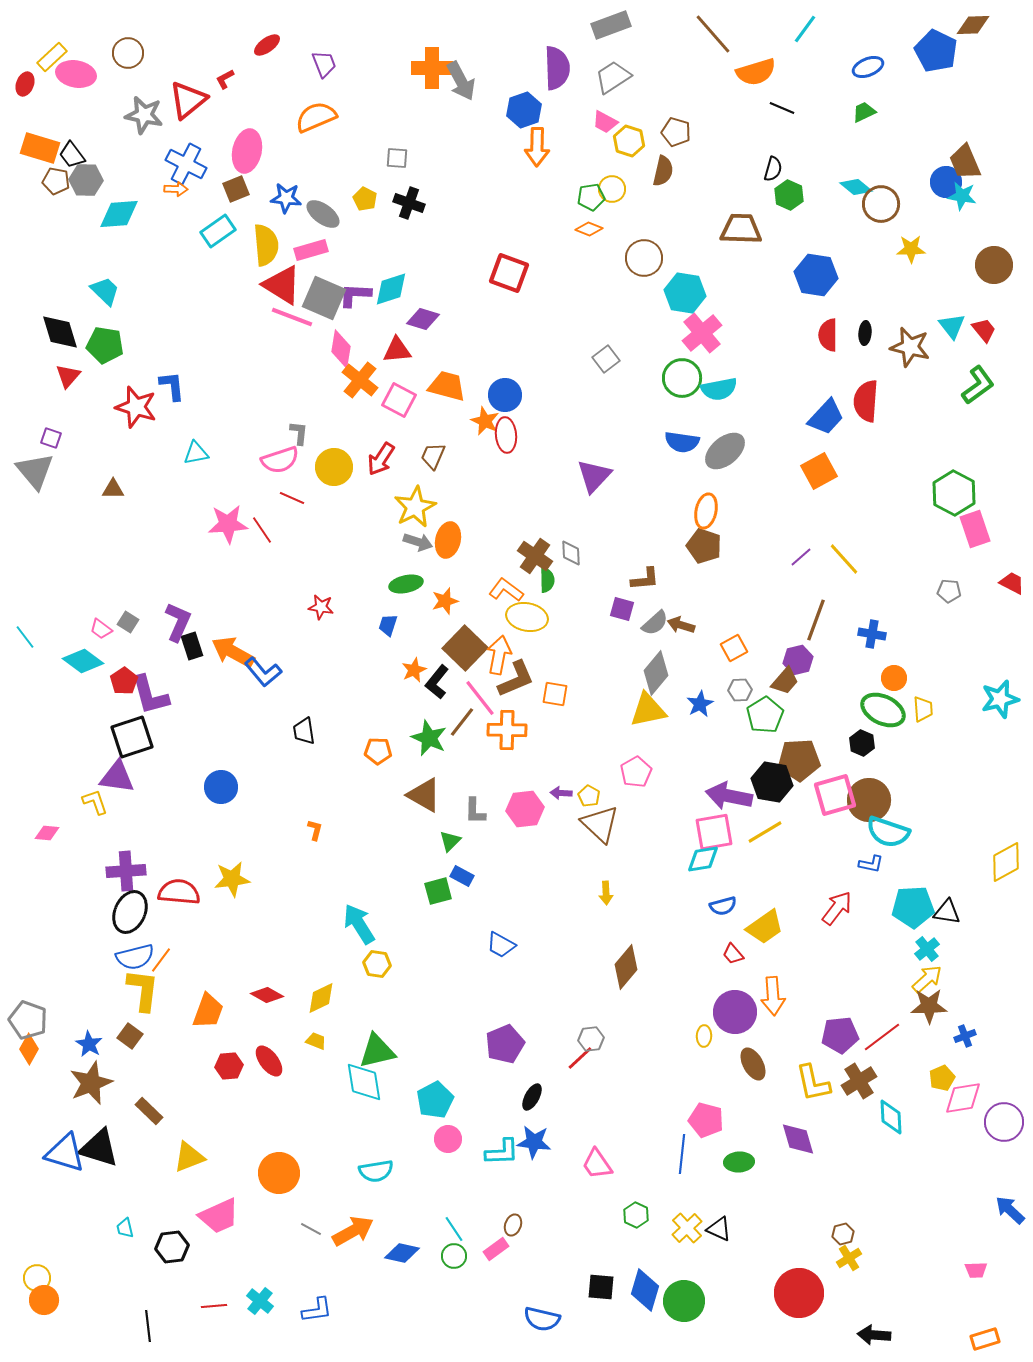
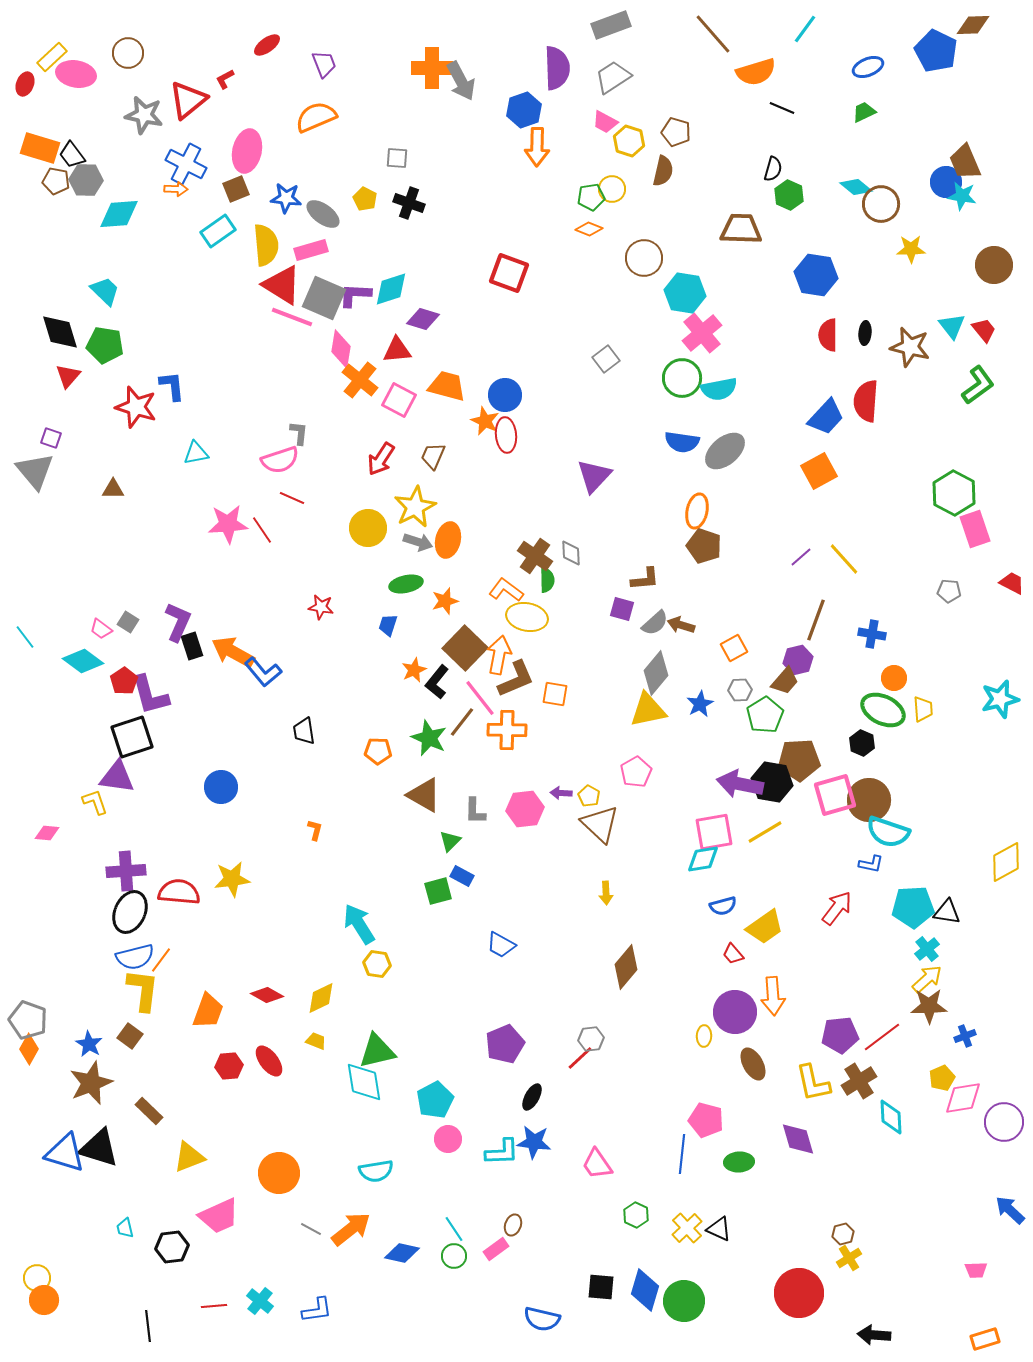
yellow circle at (334, 467): moved 34 px right, 61 px down
orange ellipse at (706, 511): moved 9 px left
purple arrow at (729, 796): moved 11 px right, 12 px up
orange arrow at (353, 1231): moved 2 px left, 2 px up; rotated 9 degrees counterclockwise
